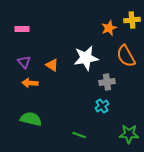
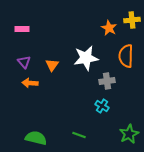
orange star: rotated 21 degrees counterclockwise
orange semicircle: rotated 30 degrees clockwise
orange triangle: rotated 32 degrees clockwise
gray cross: moved 1 px up
cyan cross: rotated 24 degrees counterclockwise
green semicircle: moved 5 px right, 19 px down
green star: rotated 30 degrees counterclockwise
